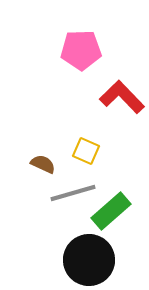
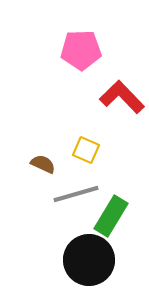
yellow square: moved 1 px up
gray line: moved 3 px right, 1 px down
green rectangle: moved 5 px down; rotated 18 degrees counterclockwise
